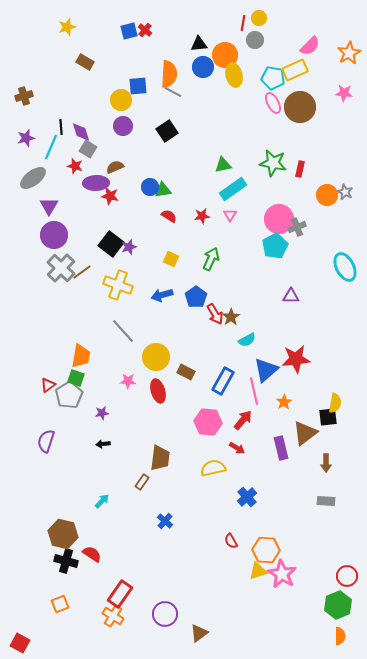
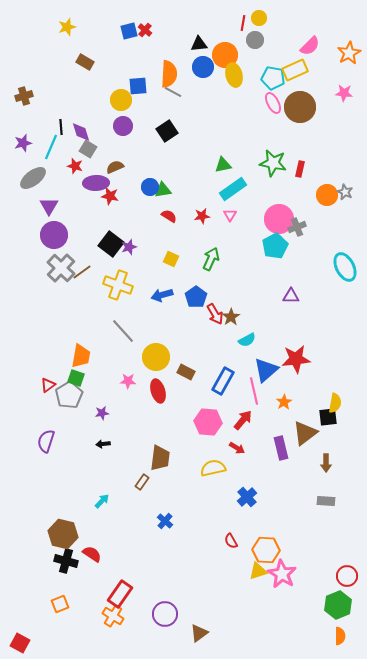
purple star at (26, 138): moved 3 px left, 5 px down
